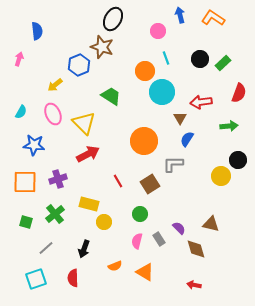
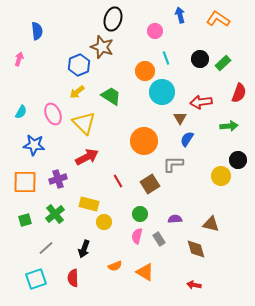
orange L-shape at (213, 18): moved 5 px right, 1 px down
black ellipse at (113, 19): rotated 10 degrees counterclockwise
pink circle at (158, 31): moved 3 px left
yellow arrow at (55, 85): moved 22 px right, 7 px down
red arrow at (88, 154): moved 1 px left, 3 px down
green square at (26, 222): moved 1 px left, 2 px up; rotated 32 degrees counterclockwise
purple semicircle at (179, 228): moved 4 px left, 9 px up; rotated 48 degrees counterclockwise
pink semicircle at (137, 241): moved 5 px up
